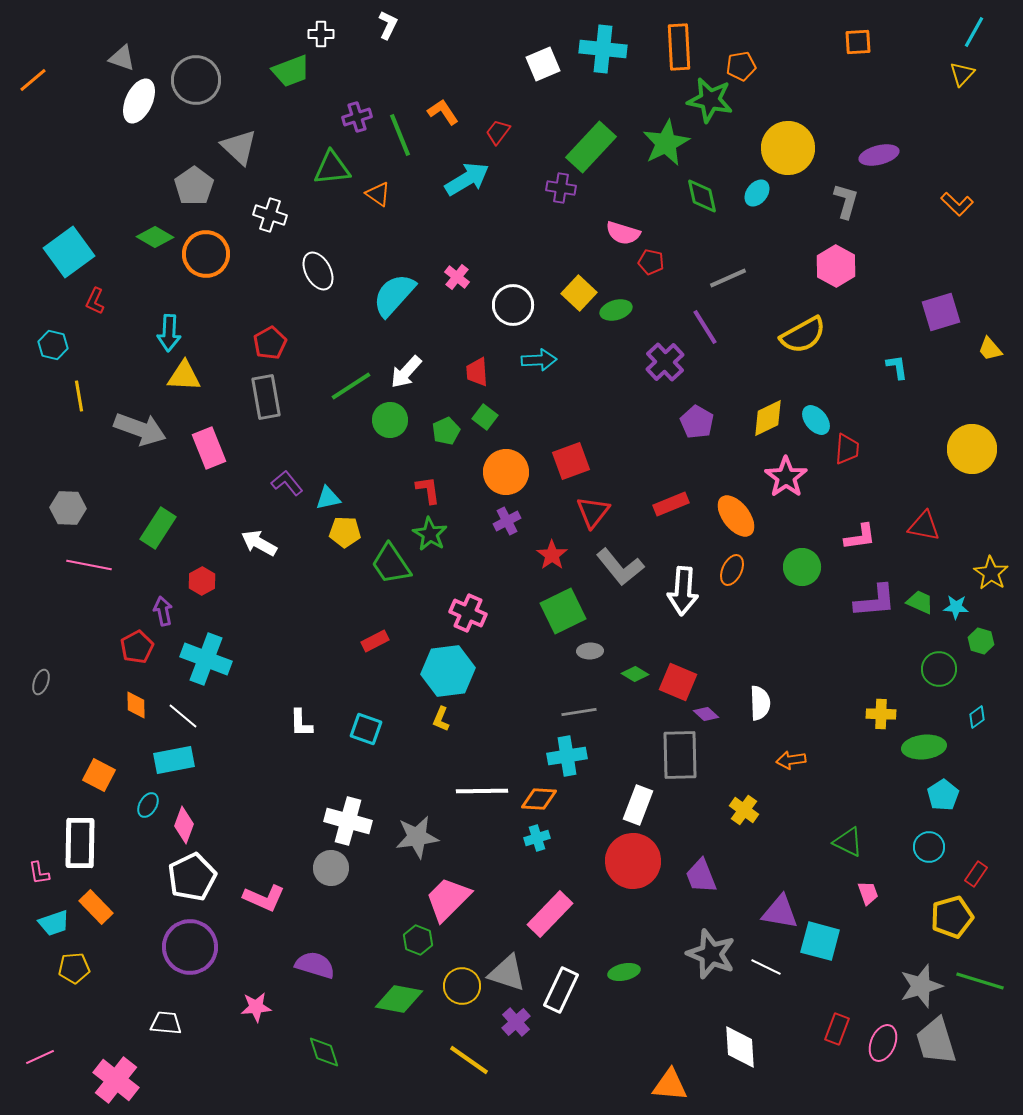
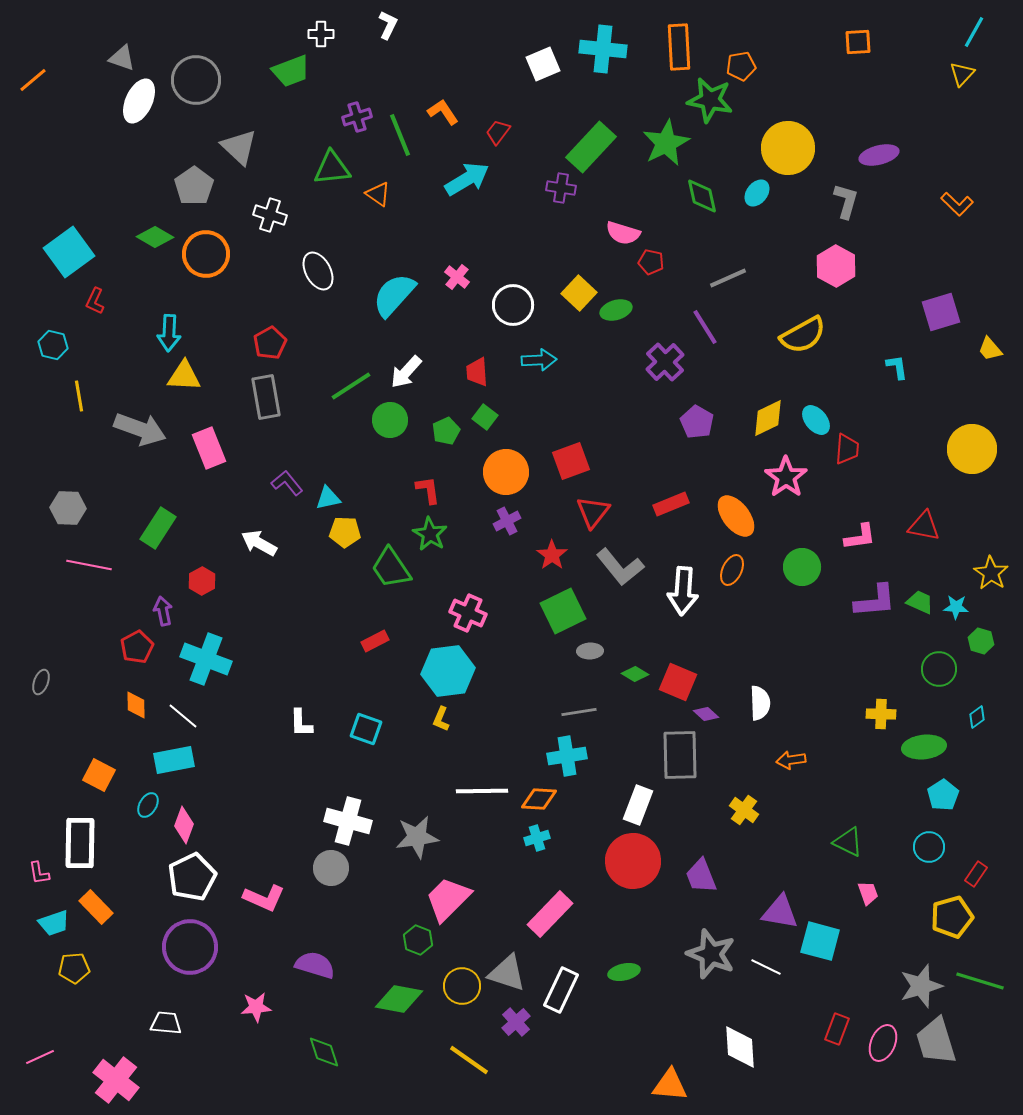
green trapezoid at (391, 564): moved 4 px down
